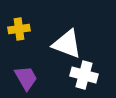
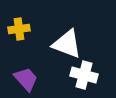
purple trapezoid: moved 1 px down; rotated 12 degrees counterclockwise
